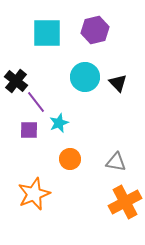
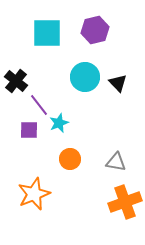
purple line: moved 3 px right, 3 px down
orange cross: rotated 8 degrees clockwise
